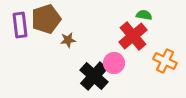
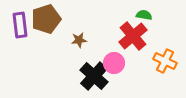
brown star: moved 11 px right
